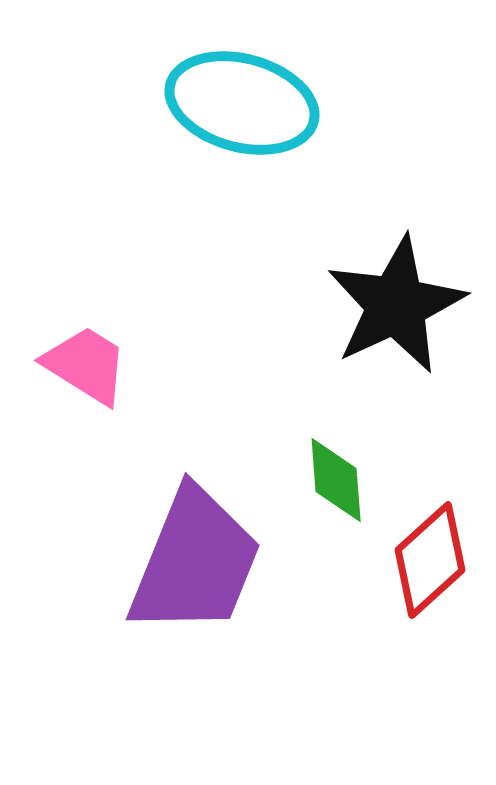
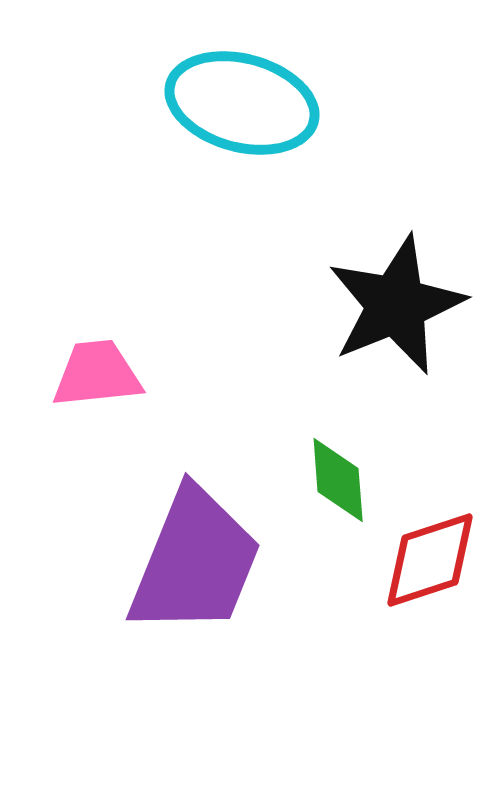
black star: rotated 3 degrees clockwise
pink trapezoid: moved 11 px right, 9 px down; rotated 38 degrees counterclockwise
green diamond: moved 2 px right
red diamond: rotated 24 degrees clockwise
